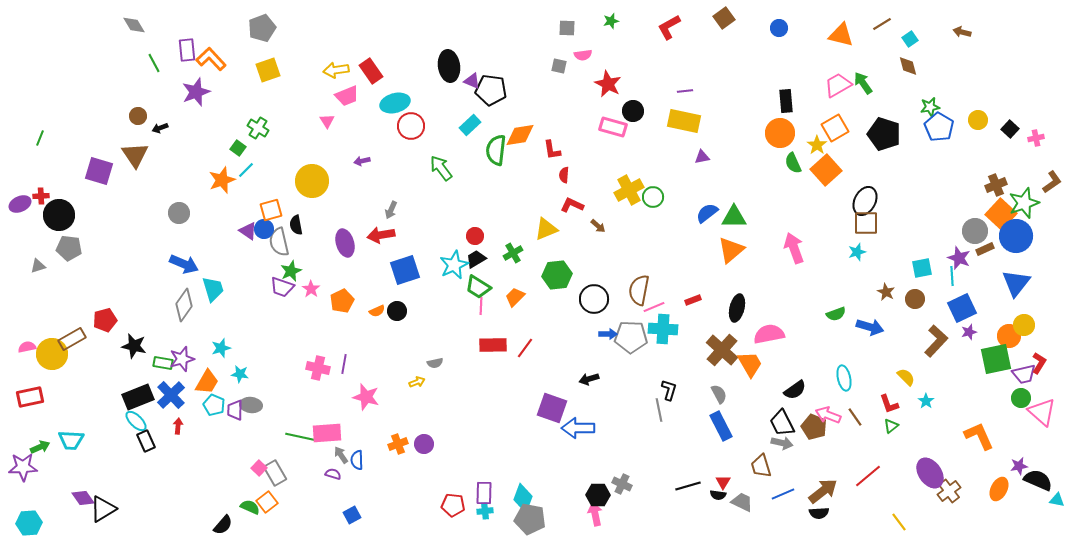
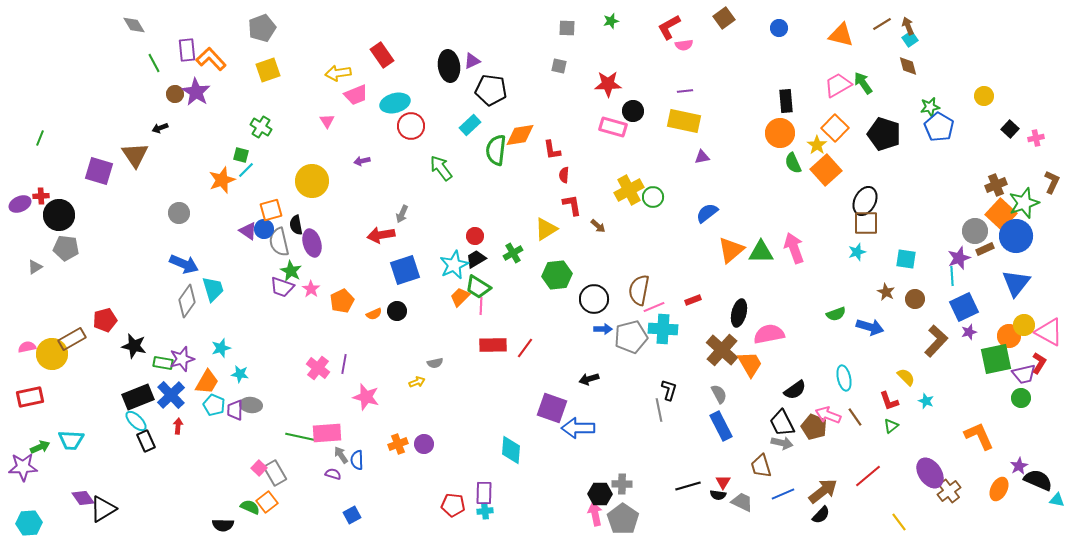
brown arrow at (962, 32): moved 54 px left, 6 px up; rotated 54 degrees clockwise
pink semicircle at (583, 55): moved 101 px right, 10 px up
yellow arrow at (336, 70): moved 2 px right, 3 px down
red rectangle at (371, 71): moved 11 px right, 16 px up
purple triangle at (472, 81): moved 20 px up; rotated 48 degrees counterclockwise
red star at (608, 84): rotated 28 degrees counterclockwise
purple star at (196, 92): rotated 20 degrees counterclockwise
pink trapezoid at (347, 96): moved 9 px right, 1 px up
brown circle at (138, 116): moved 37 px right, 22 px up
yellow circle at (978, 120): moved 6 px right, 24 px up
green cross at (258, 128): moved 3 px right, 1 px up
orange square at (835, 128): rotated 16 degrees counterclockwise
green square at (238, 148): moved 3 px right, 7 px down; rotated 21 degrees counterclockwise
brown L-shape at (1052, 182): rotated 30 degrees counterclockwise
red L-shape at (572, 205): rotated 55 degrees clockwise
gray arrow at (391, 210): moved 11 px right, 4 px down
green triangle at (734, 217): moved 27 px right, 35 px down
yellow triangle at (546, 229): rotated 10 degrees counterclockwise
purple ellipse at (345, 243): moved 33 px left
gray pentagon at (69, 248): moved 3 px left
purple star at (959, 258): rotated 30 degrees clockwise
gray triangle at (38, 266): moved 3 px left, 1 px down; rotated 14 degrees counterclockwise
cyan square at (922, 268): moved 16 px left, 9 px up; rotated 20 degrees clockwise
green star at (291, 271): rotated 20 degrees counterclockwise
orange trapezoid at (515, 297): moved 55 px left
gray diamond at (184, 305): moved 3 px right, 4 px up
black ellipse at (737, 308): moved 2 px right, 5 px down
blue square at (962, 308): moved 2 px right, 1 px up
orange semicircle at (377, 311): moved 3 px left, 3 px down
blue arrow at (608, 334): moved 5 px left, 5 px up
gray pentagon at (631, 337): rotated 16 degrees counterclockwise
pink cross at (318, 368): rotated 25 degrees clockwise
cyan star at (926, 401): rotated 14 degrees counterclockwise
red L-shape at (889, 404): moved 3 px up
pink triangle at (1042, 412): moved 7 px right, 80 px up; rotated 12 degrees counterclockwise
purple star at (1019, 466): rotated 18 degrees counterclockwise
gray cross at (622, 484): rotated 24 degrees counterclockwise
black hexagon at (598, 495): moved 2 px right, 1 px up
cyan diamond at (523, 498): moved 12 px left, 48 px up; rotated 16 degrees counterclockwise
black semicircle at (819, 513): moved 2 px right, 2 px down; rotated 42 degrees counterclockwise
gray pentagon at (530, 519): moved 93 px right; rotated 24 degrees clockwise
black semicircle at (223, 525): rotated 50 degrees clockwise
